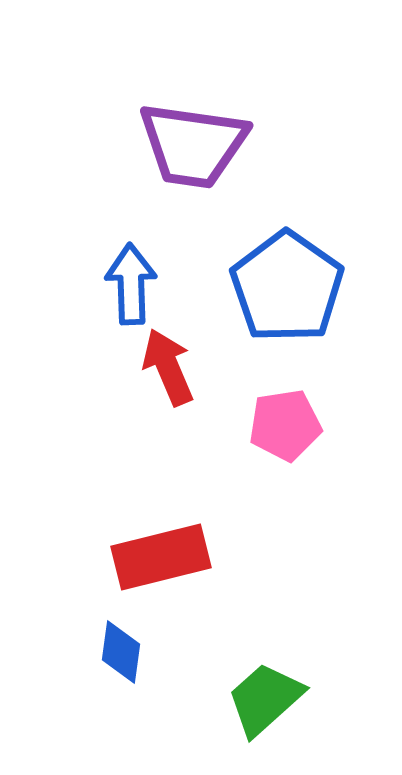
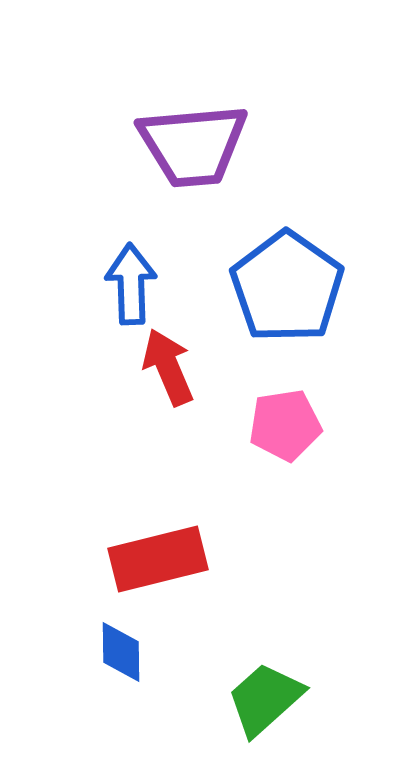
purple trapezoid: rotated 13 degrees counterclockwise
red rectangle: moved 3 px left, 2 px down
blue diamond: rotated 8 degrees counterclockwise
